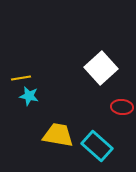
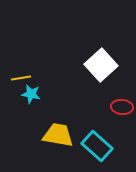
white square: moved 3 px up
cyan star: moved 2 px right, 2 px up
